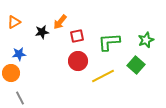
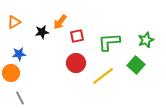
red circle: moved 2 px left, 2 px down
yellow line: rotated 10 degrees counterclockwise
